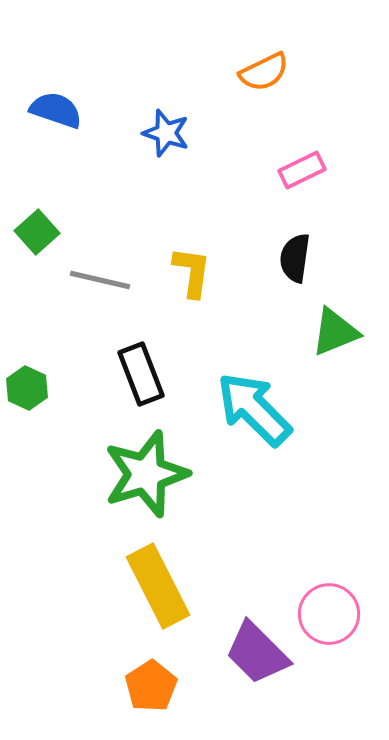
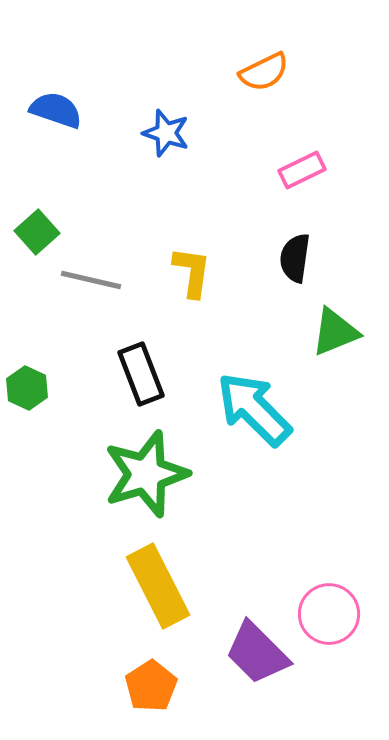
gray line: moved 9 px left
